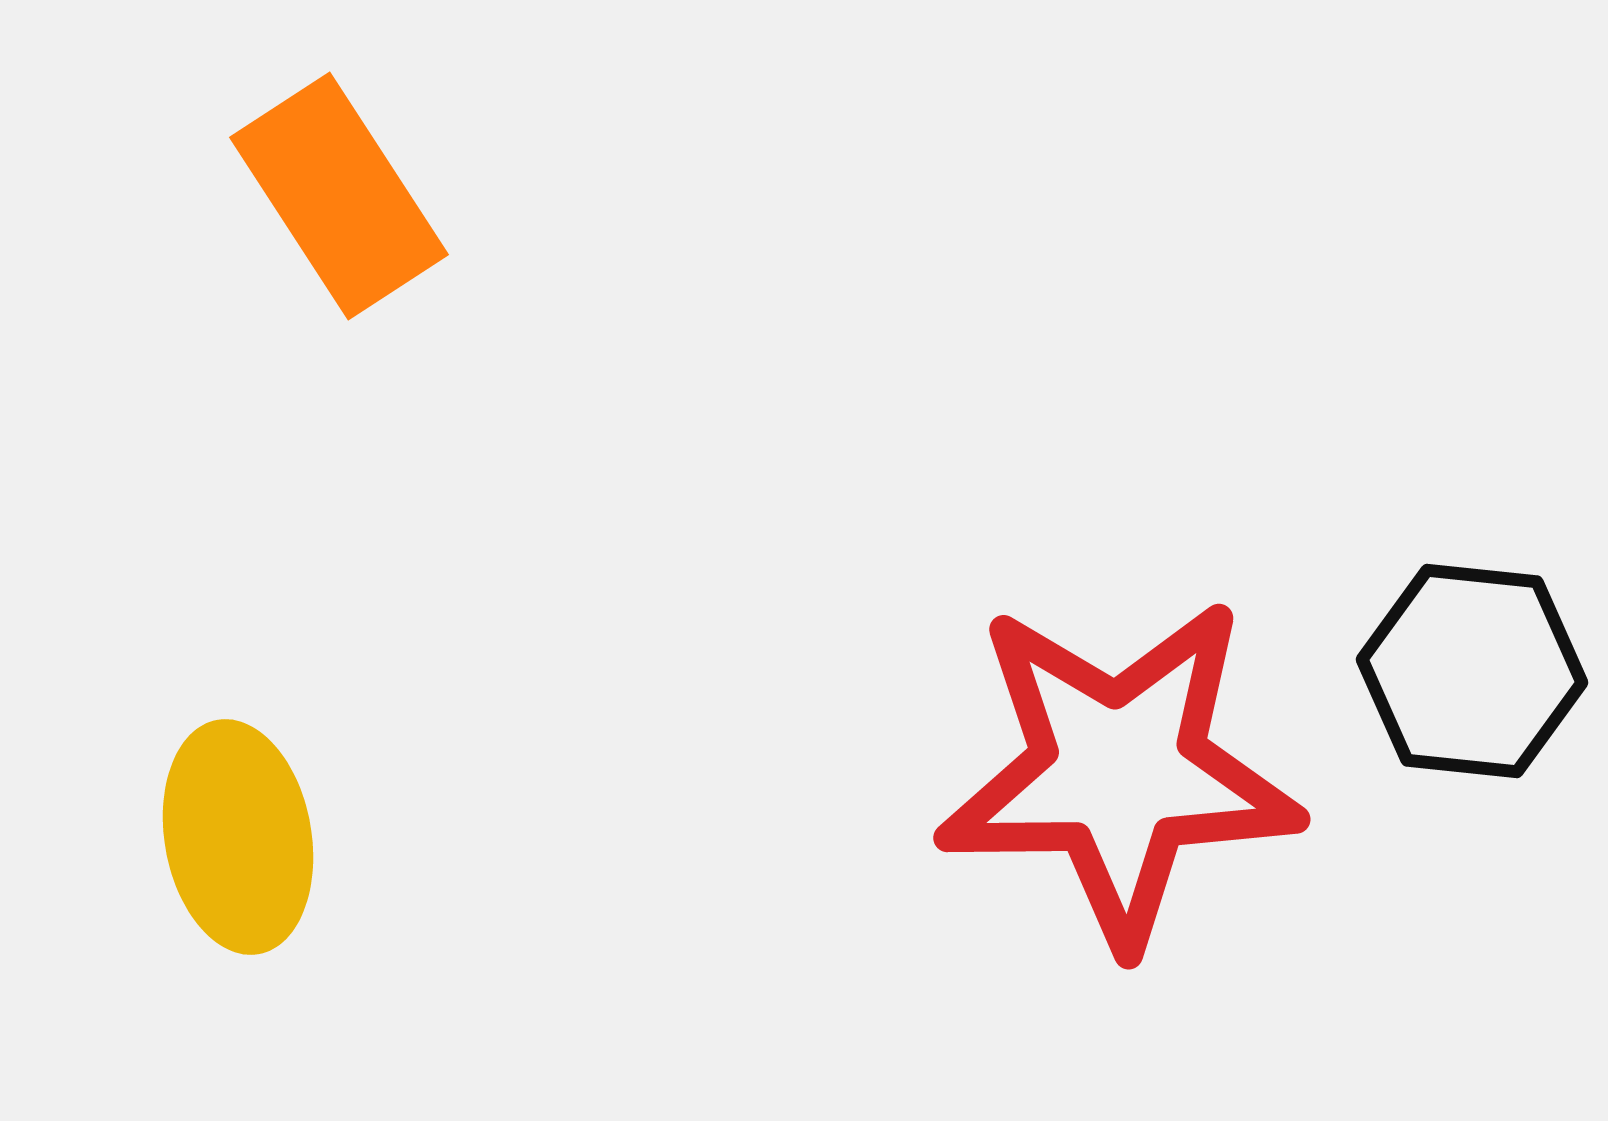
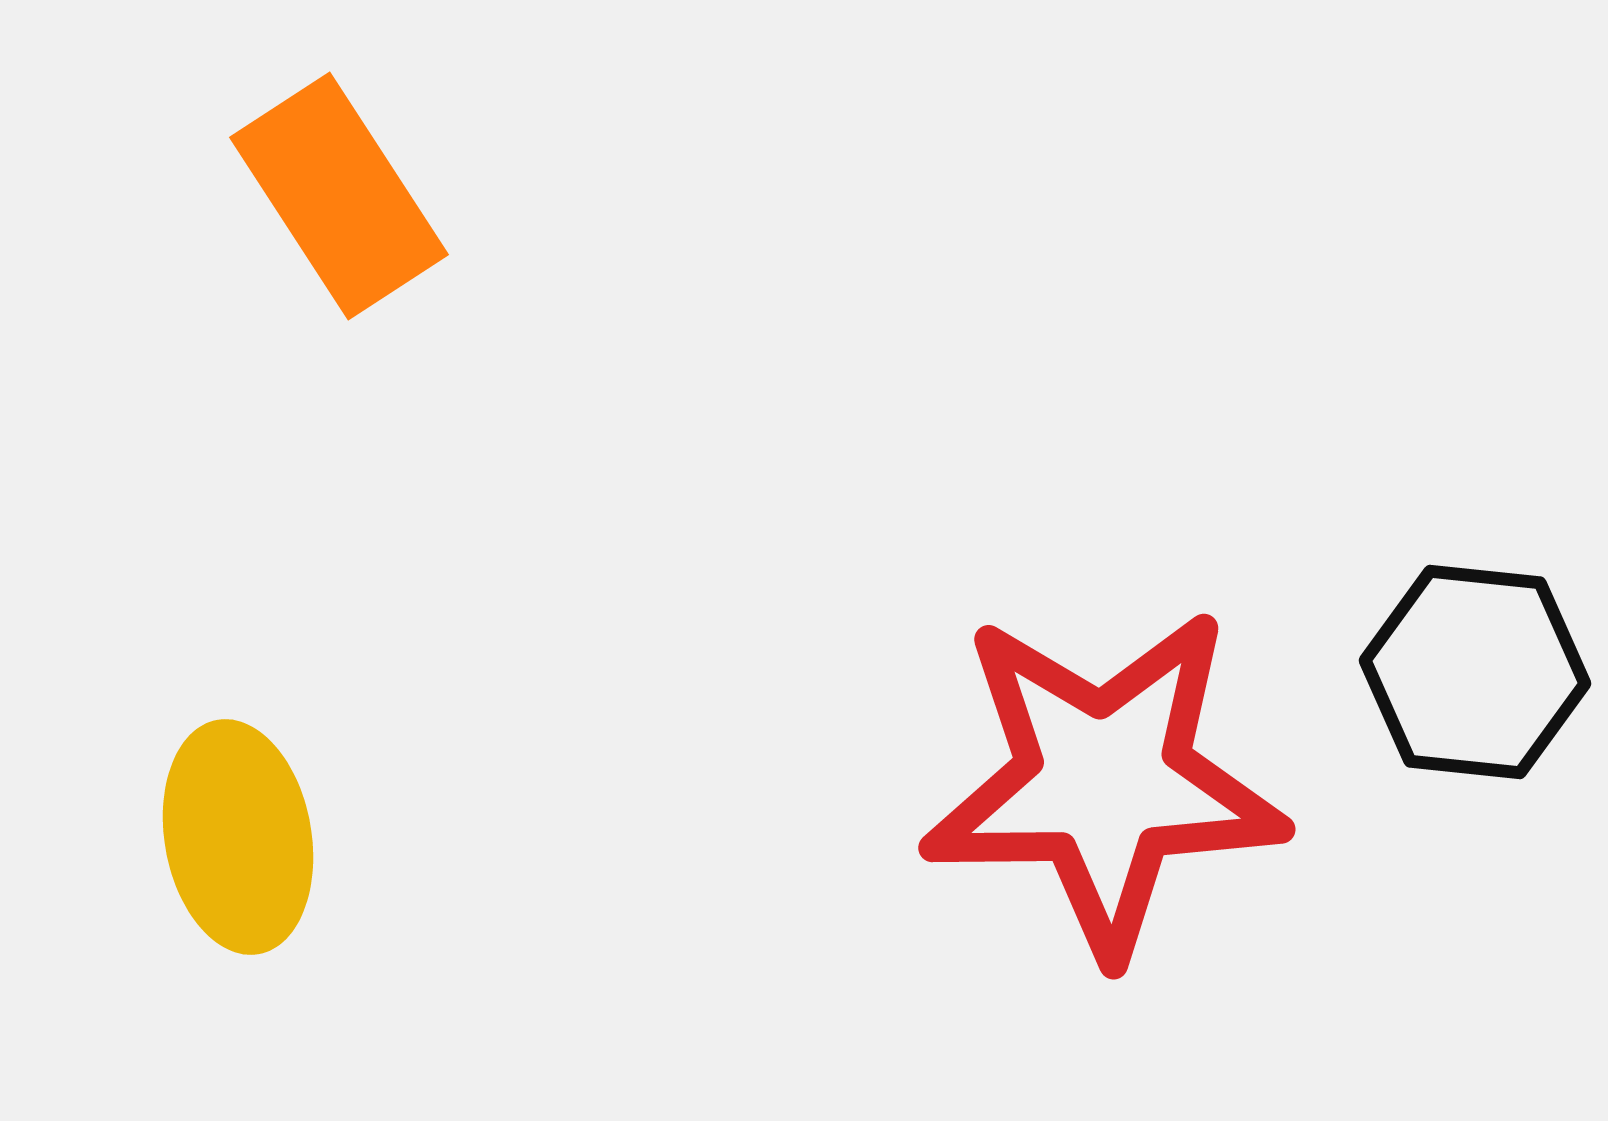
black hexagon: moved 3 px right, 1 px down
red star: moved 15 px left, 10 px down
